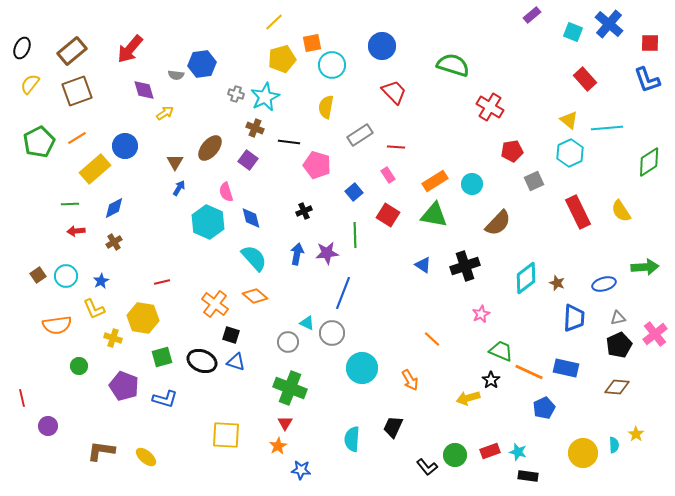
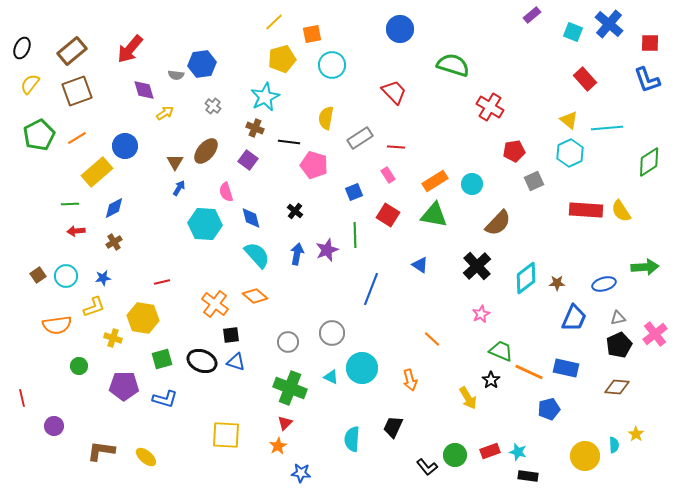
orange square at (312, 43): moved 9 px up
blue circle at (382, 46): moved 18 px right, 17 px up
gray cross at (236, 94): moved 23 px left, 12 px down; rotated 21 degrees clockwise
yellow semicircle at (326, 107): moved 11 px down
gray rectangle at (360, 135): moved 3 px down
green pentagon at (39, 142): moved 7 px up
brown ellipse at (210, 148): moved 4 px left, 3 px down
red pentagon at (512, 151): moved 2 px right
pink pentagon at (317, 165): moved 3 px left
yellow rectangle at (95, 169): moved 2 px right, 3 px down
blue square at (354, 192): rotated 18 degrees clockwise
black cross at (304, 211): moved 9 px left; rotated 28 degrees counterclockwise
red rectangle at (578, 212): moved 8 px right, 2 px up; rotated 60 degrees counterclockwise
cyan hexagon at (208, 222): moved 3 px left, 2 px down; rotated 20 degrees counterclockwise
purple star at (327, 253): moved 3 px up; rotated 15 degrees counterclockwise
cyan semicircle at (254, 258): moved 3 px right, 3 px up
blue triangle at (423, 265): moved 3 px left
black cross at (465, 266): moved 12 px right; rotated 24 degrees counterclockwise
blue star at (101, 281): moved 2 px right, 3 px up; rotated 21 degrees clockwise
brown star at (557, 283): rotated 21 degrees counterclockwise
blue line at (343, 293): moved 28 px right, 4 px up
yellow L-shape at (94, 309): moved 2 px up; rotated 85 degrees counterclockwise
blue trapezoid at (574, 318): rotated 20 degrees clockwise
cyan triangle at (307, 323): moved 24 px right, 54 px down
black square at (231, 335): rotated 24 degrees counterclockwise
green square at (162, 357): moved 2 px down
orange arrow at (410, 380): rotated 15 degrees clockwise
purple pentagon at (124, 386): rotated 20 degrees counterclockwise
yellow arrow at (468, 398): rotated 105 degrees counterclockwise
blue pentagon at (544, 408): moved 5 px right, 1 px down; rotated 10 degrees clockwise
red triangle at (285, 423): rotated 14 degrees clockwise
purple circle at (48, 426): moved 6 px right
yellow circle at (583, 453): moved 2 px right, 3 px down
blue star at (301, 470): moved 3 px down
